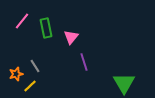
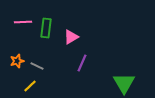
pink line: moved 1 px right, 1 px down; rotated 48 degrees clockwise
green rectangle: rotated 18 degrees clockwise
pink triangle: rotated 21 degrees clockwise
purple line: moved 2 px left, 1 px down; rotated 42 degrees clockwise
gray line: moved 2 px right; rotated 32 degrees counterclockwise
orange star: moved 1 px right, 13 px up
